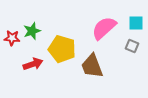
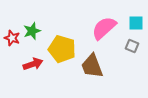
red star: rotated 14 degrees clockwise
